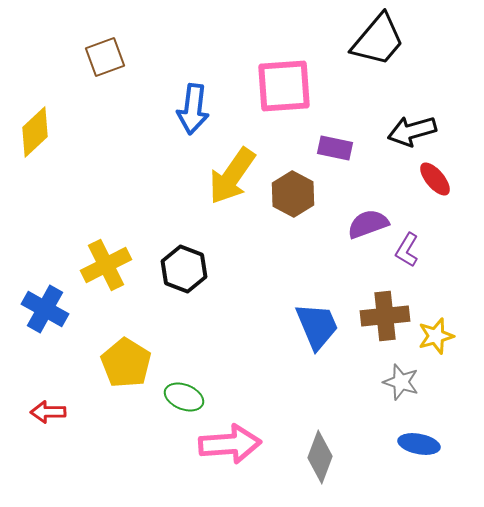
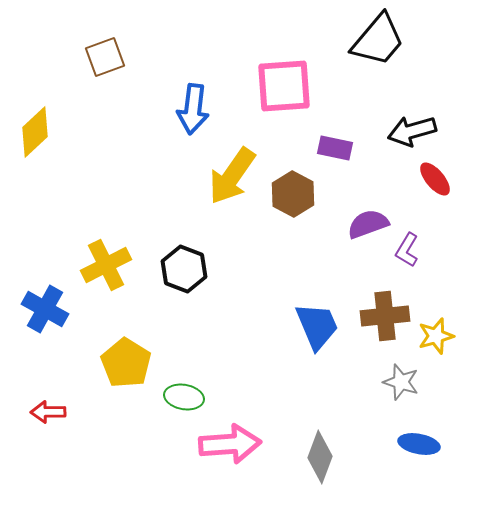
green ellipse: rotated 12 degrees counterclockwise
